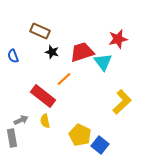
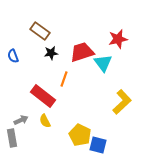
brown rectangle: rotated 12 degrees clockwise
black star: moved 1 px left, 1 px down; rotated 24 degrees counterclockwise
cyan triangle: moved 1 px down
orange line: rotated 28 degrees counterclockwise
yellow semicircle: rotated 16 degrees counterclockwise
blue square: moved 2 px left; rotated 24 degrees counterclockwise
